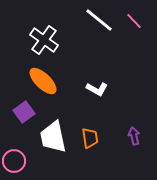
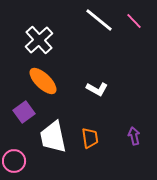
white cross: moved 5 px left; rotated 12 degrees clockwise
